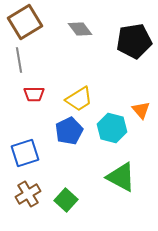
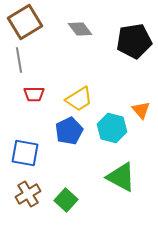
blue square: rotated 28 degrees clockwise
